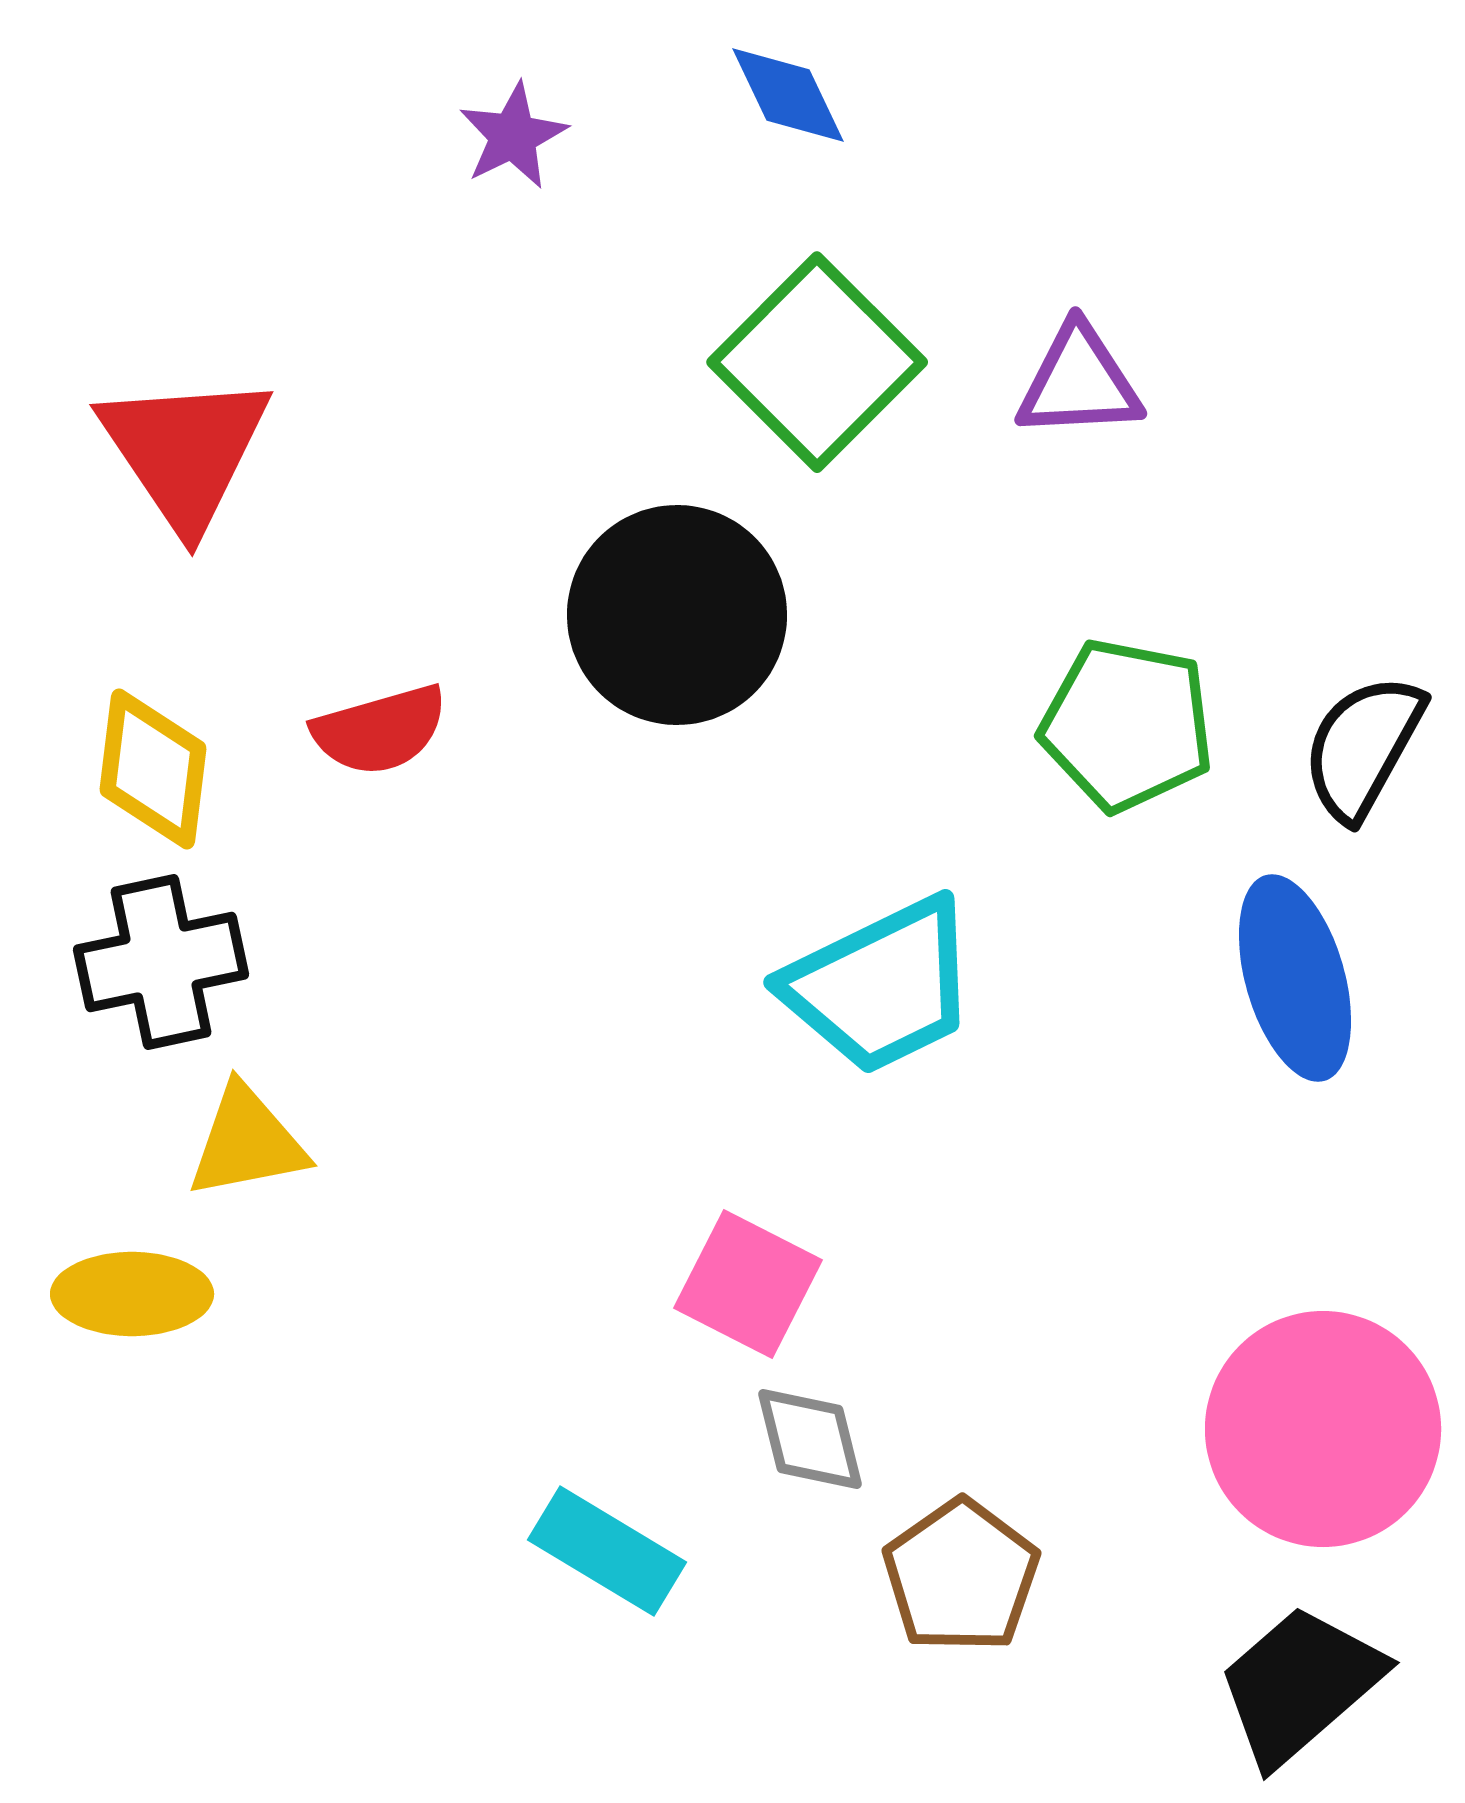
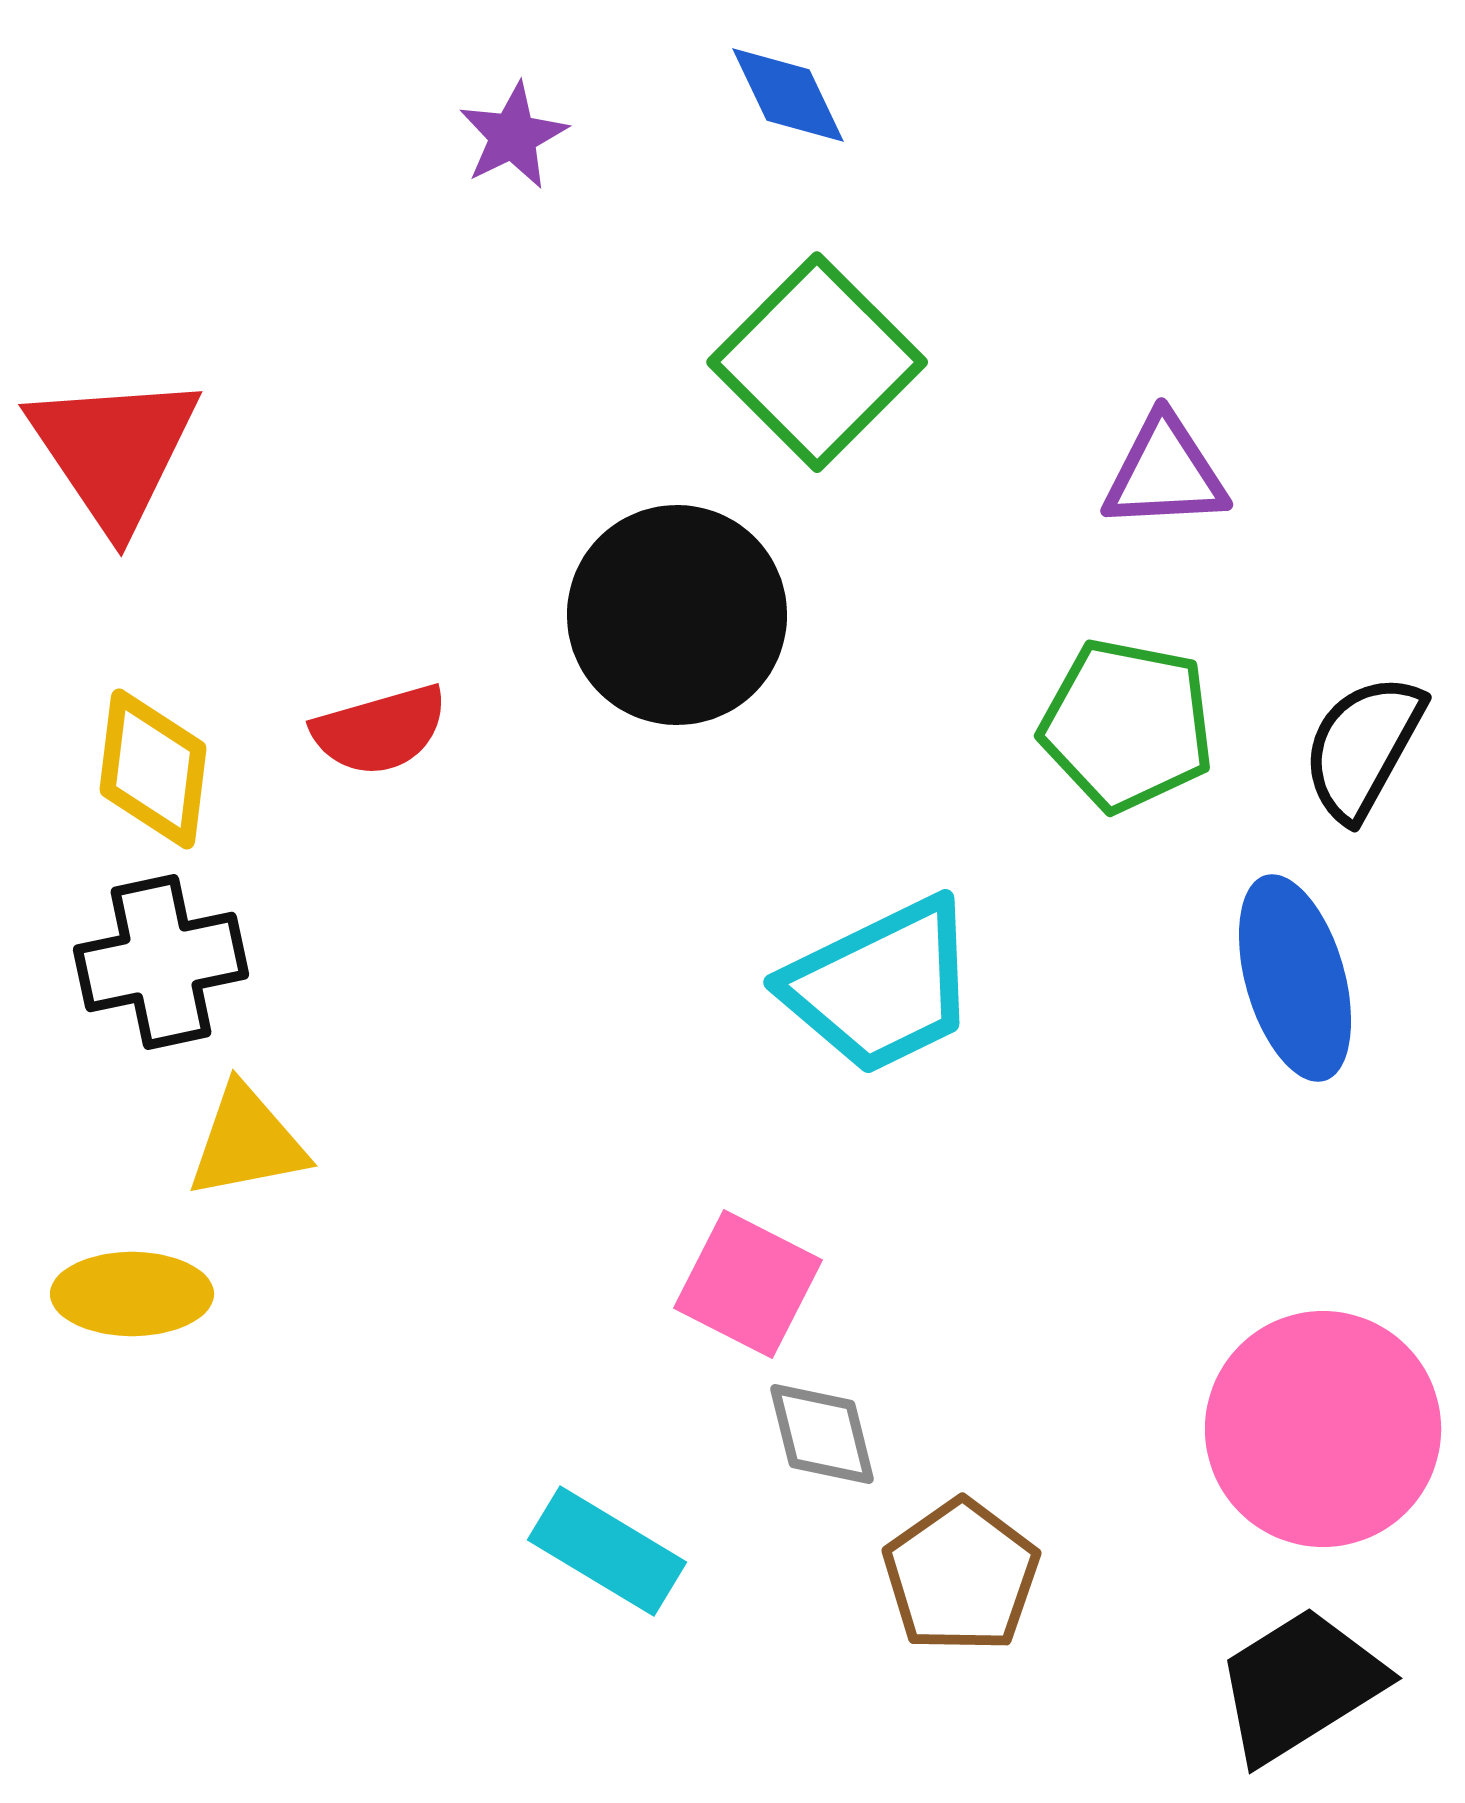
purple triangle: moved 86 px right, 91 px down
red triangle: moved 71 px left
gray diamond: moved 12 px right, 5 px up
black trapezoid: rotated 9 degrees clockwise
